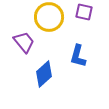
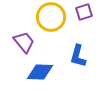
purple square: rotated 30 degrees counterclockwise
yellow circle: moved 2 px right
blue diamond: moved 4 px left, 2 px up; rotated 44 degrees clockwise
